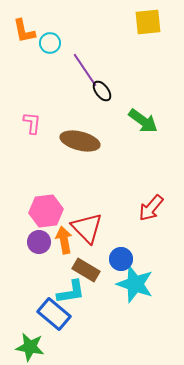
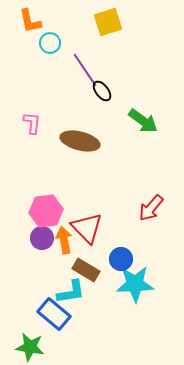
yellow square: moved 40 px left; rotated 12 degrees counterclockwise
orange L-shape: moved 6 px right, 10 px up
purple circle: moved 3 px right, 4 px up
cyan star: rotated 21 degrees counterclockwise
